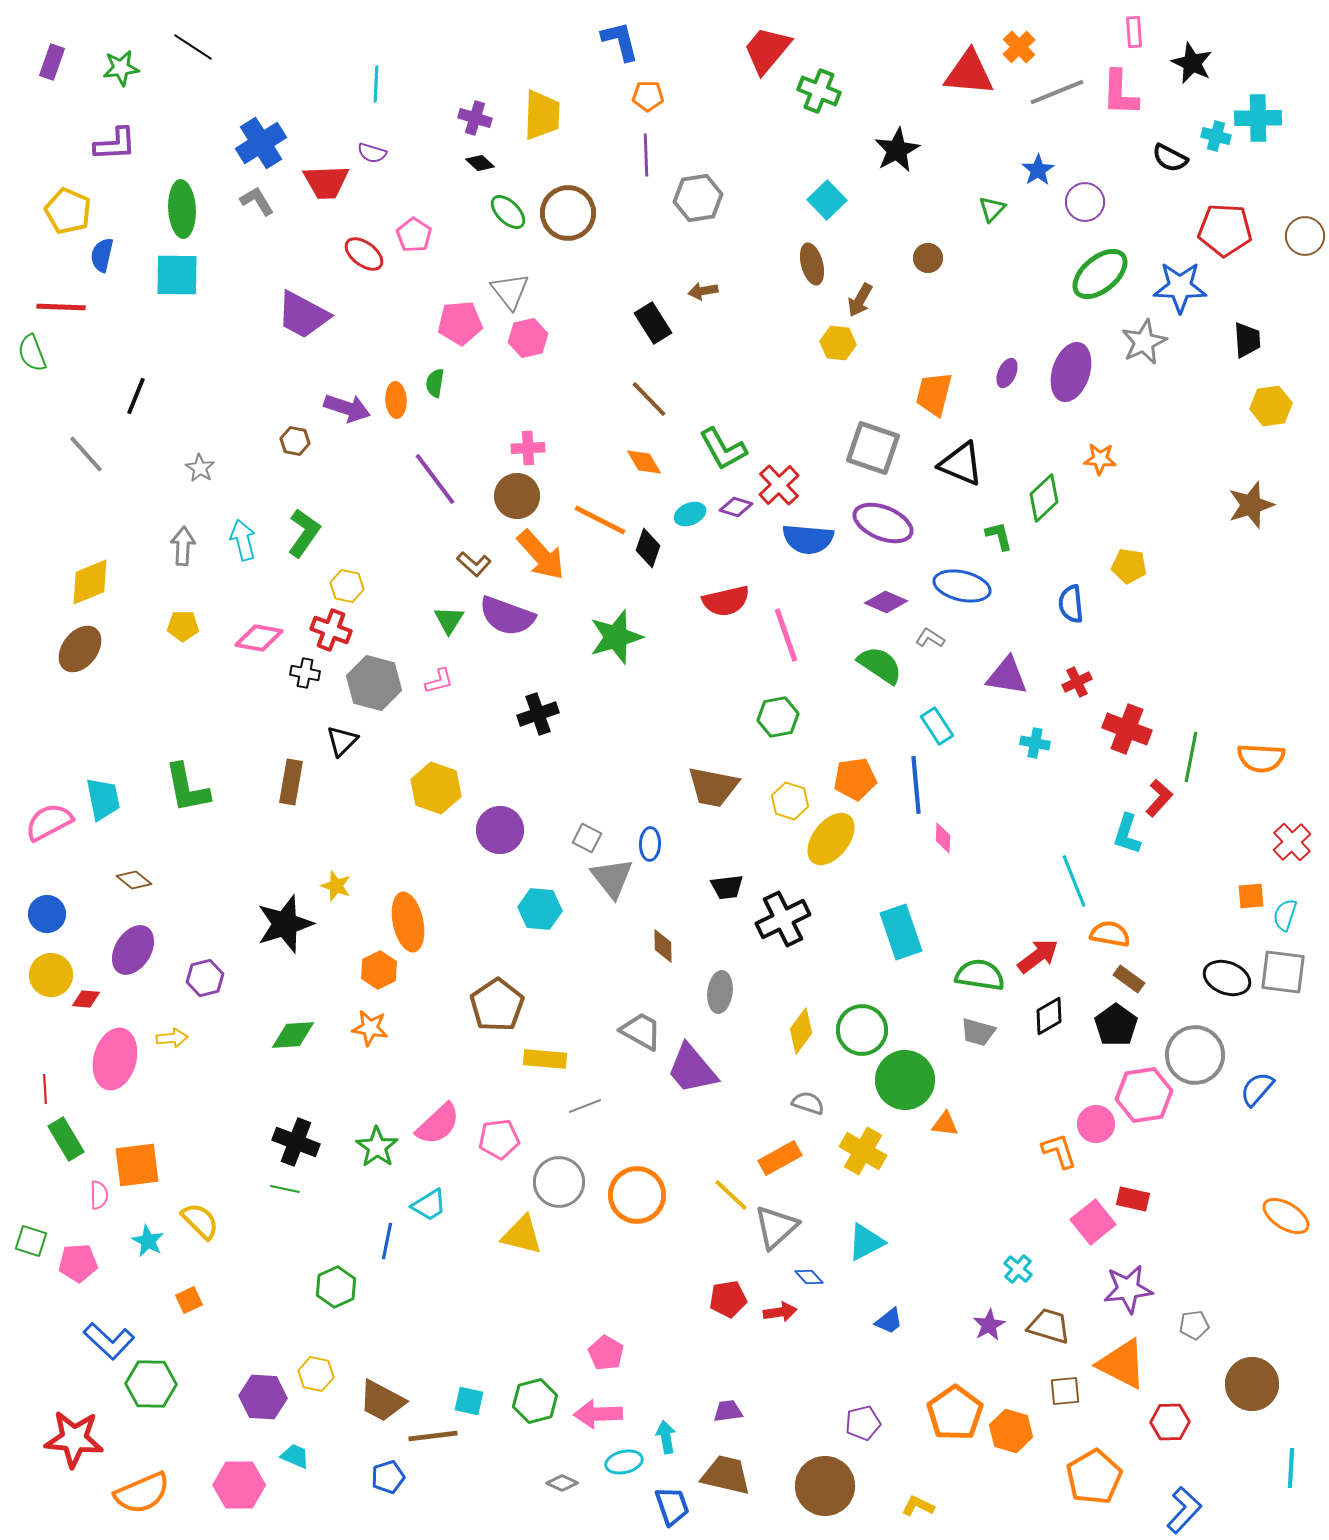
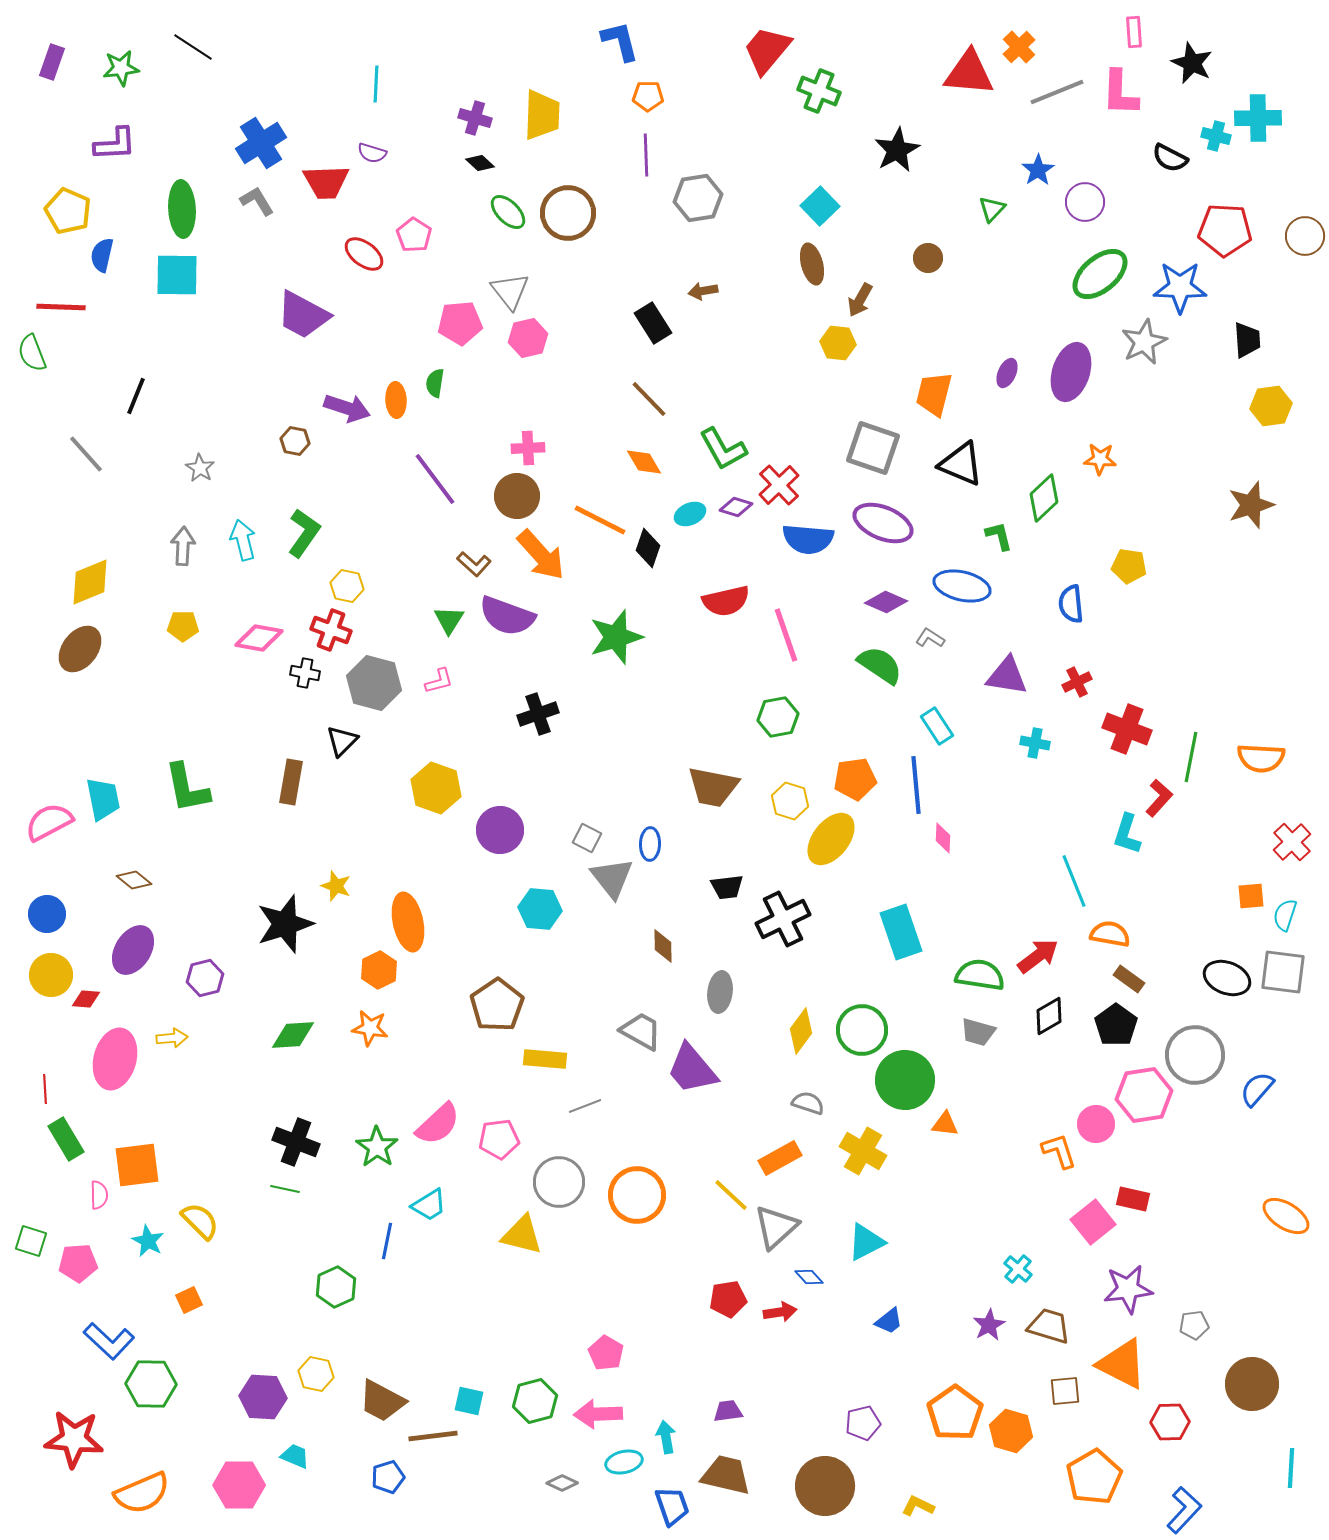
cyan square at (827, 200): moved 7 px left, 6 px down
